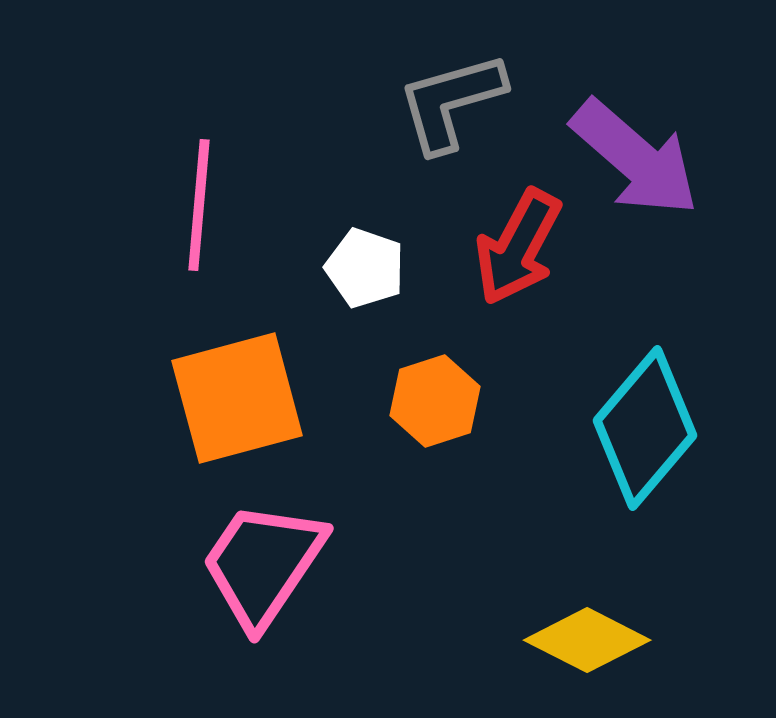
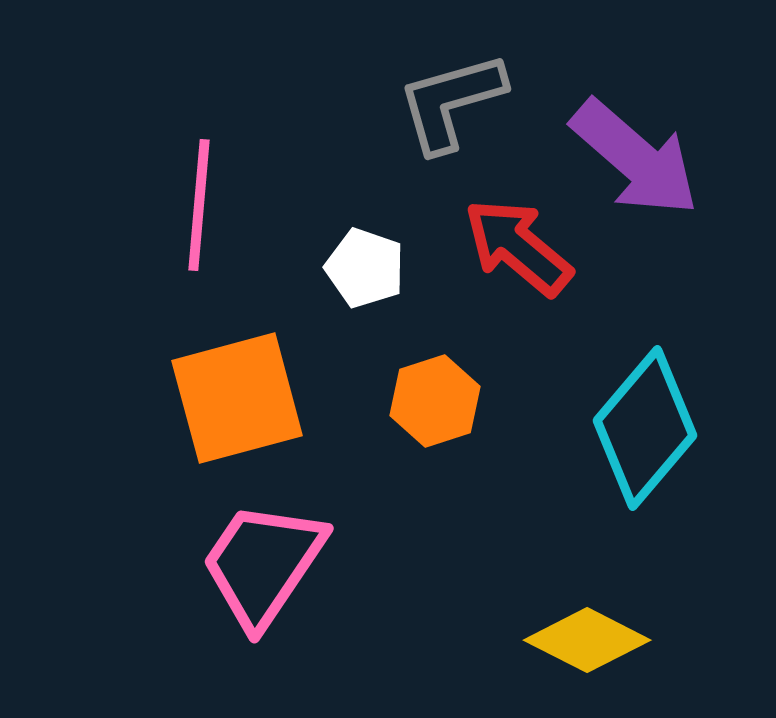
red arrow: rotated 102 degrees clockwise
